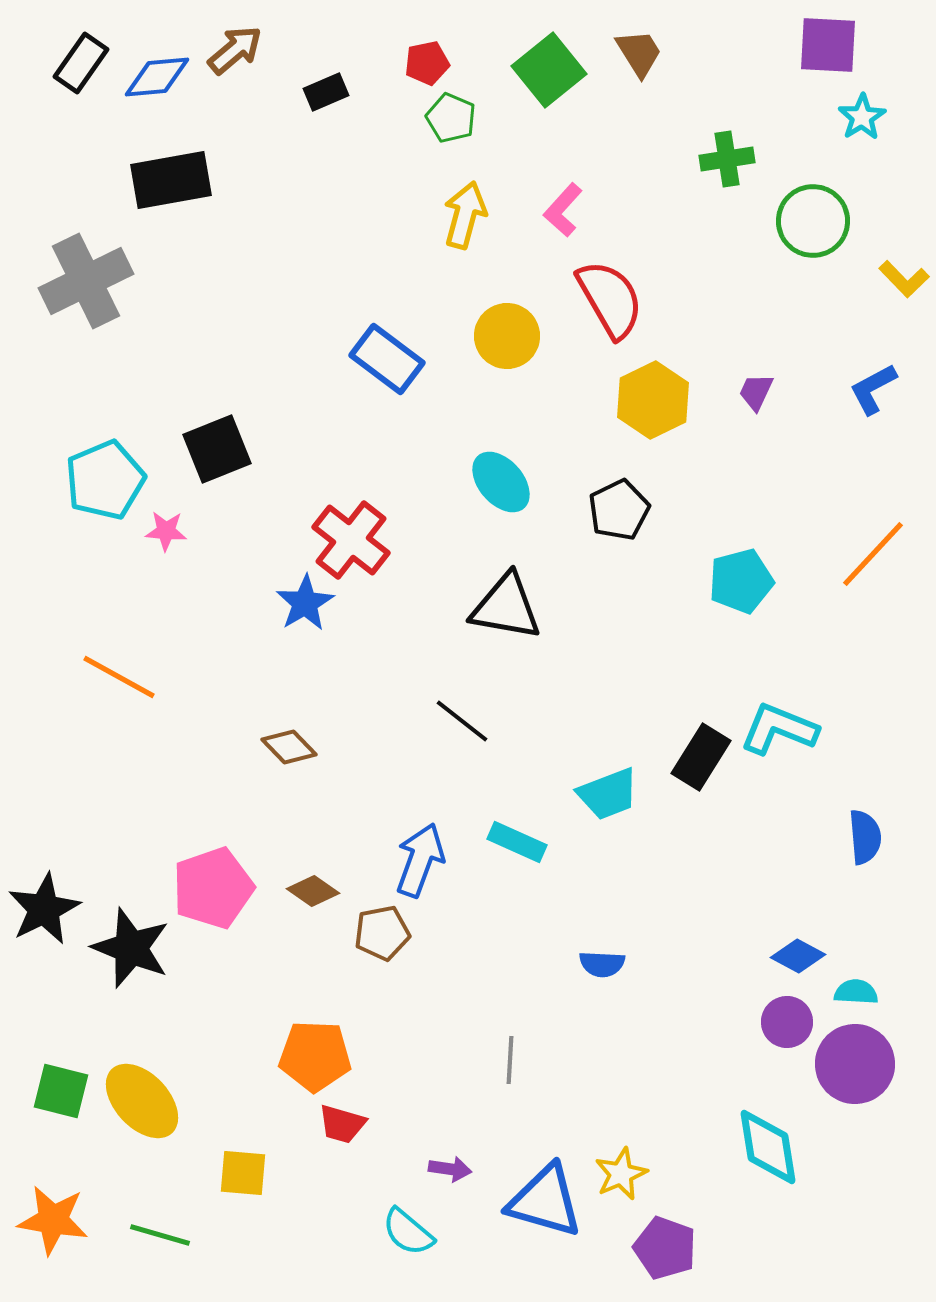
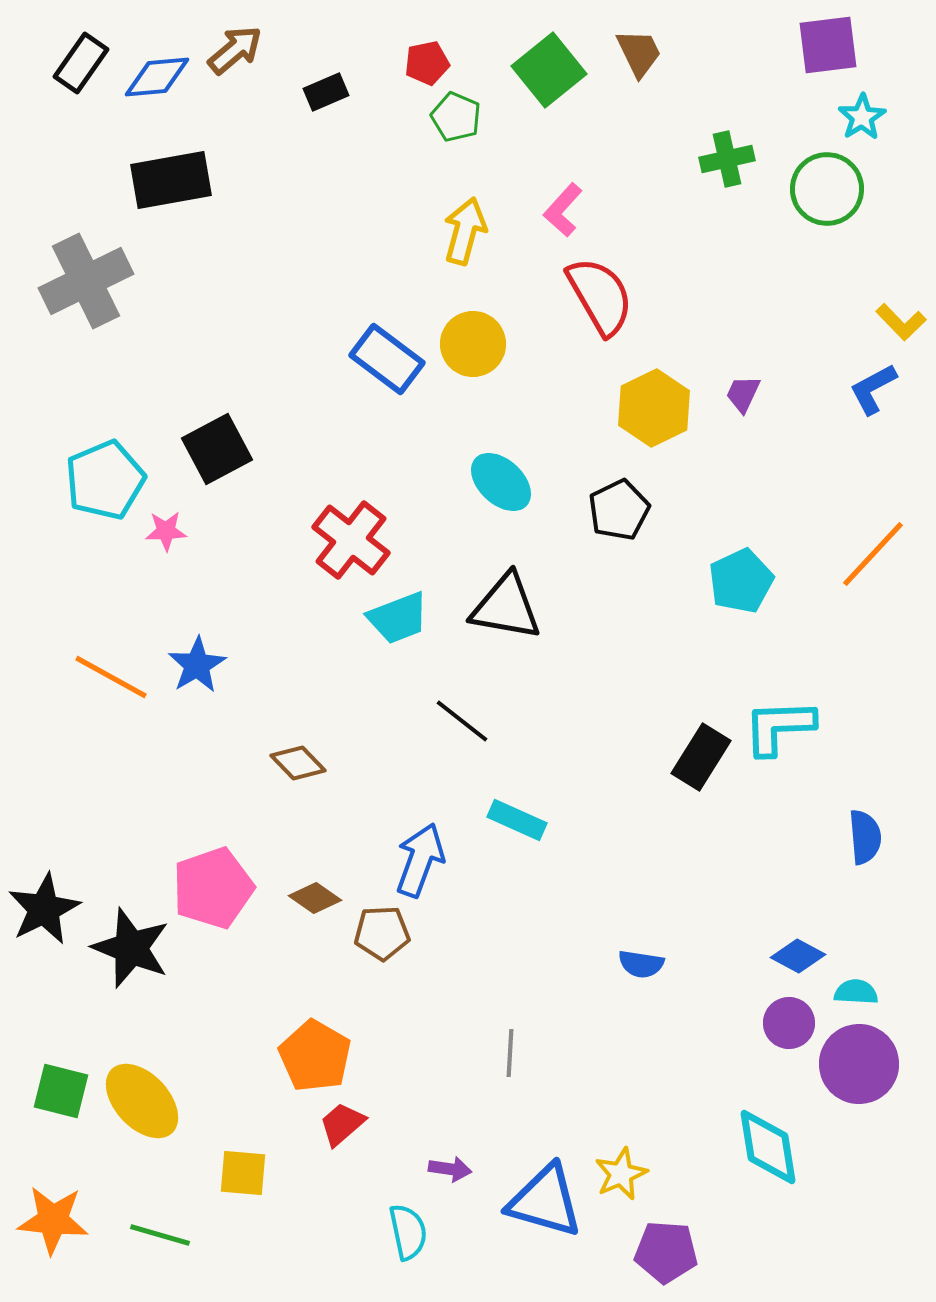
purple square at (828, 45): rotated 10 degrees counterclockwise
brown trapezoid at (639, 53): rotated 6 degrees clockwise
green pentagon at (451, 118): moved 5 px right, 1 px up
green cross at (727, 159): rotated 4 degrees counterclockwise
yellow arrow at (465, 215): moved 16 px down
green circle at (813, 221): moved 14 px right, 32 px up
yellow L-shape at (904, 279): moved 3 px left, 43 px down
red semicircle at (610, 299): moved 10 px left, 3 px up
yellow circle at (507, 336): moved 34 px left, 8 px down
purple trapezoid at (756, 392): moved 13 px left, 2 px down
yellow hexagon at (653, 400): moved 1 px right, 8 px down
black square at (217, 449): rotated 6 degrees counterclockwise
cyan ellipse at (501, 482): rotated 6 degrees counterclockwise
pink star at (166, 531): rotated 6 degrees counterclockwise
cyan pentagon at (741, 581): rotated 10 degrees counterclockwise
blue star at (305, 603): moved 108 px left, 62 px down
orange line at (119, 677): moved 8 px left
cyan L-shape at (779, 729): moved 2 px up; rotated 24 degrees counterclockwise
brown diamond at (289, 747): moved 9 px right, 16 px down
cyan trapezoid at (608, 794): moved 210 px left, 176 px up
cyan rectangle at (517, 842): moved 22 px up
brown diamond at (313, 891): moved 2 px right, 7 px down
brown pentagon at (382, 933): rotated 8 degrees clockwise
blue semicircle at (602, 964): moved 39 px right; rotated 6 degrees clockwise
purple circle at (787, 1022): moved 2 px right, 1 px down
orange pentagon at (315, 1056): rotated 28 degrees clockwise
gray line at (510, 1060): moved 7 px up
purple circle at (855, 1064): moved 4 px right
red trapezoid at (342, 1124): rotated 123 degrees clockwise
orange star at (53, 1220): rotated 4 degrees counterclockwise
cyan semicircle at (408, 1232): rotated 142 degrees counterclockwise
purple pentagon at (665, 1248): moved 1 px right, 4 px down; rotated 16 degrees counterclockwise
